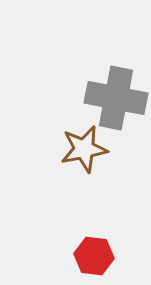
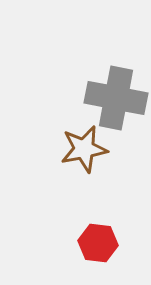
red hexagon: moved 4 px right, 13 px up
